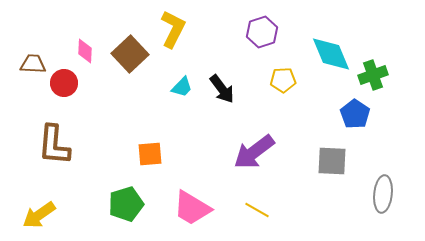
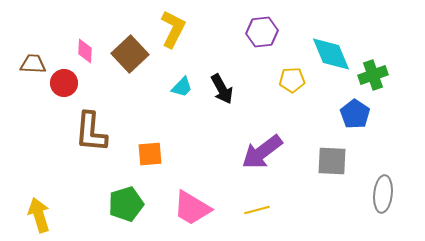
purple hexagon: rotated 12 degrees clockwise
yellow pentagon: moved 9 px right
black arrow: rotated 8 degrees clockwise
brown L-shape: moved 37 px right, 13 px up
purple arrow: moved 8 px right
yellow line: rotated 45 degrees counterclockwise
yellow arrow: rotated 108 degrees clockwise
